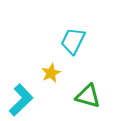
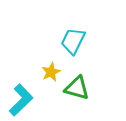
yellow star: moved 1 px up
green triangle: moved 11 px left, 8 px up
